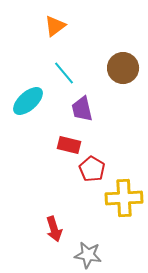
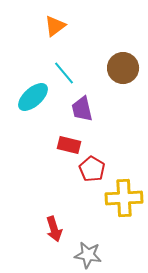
cyan ellipse: moved 5 px right, 4 px up
